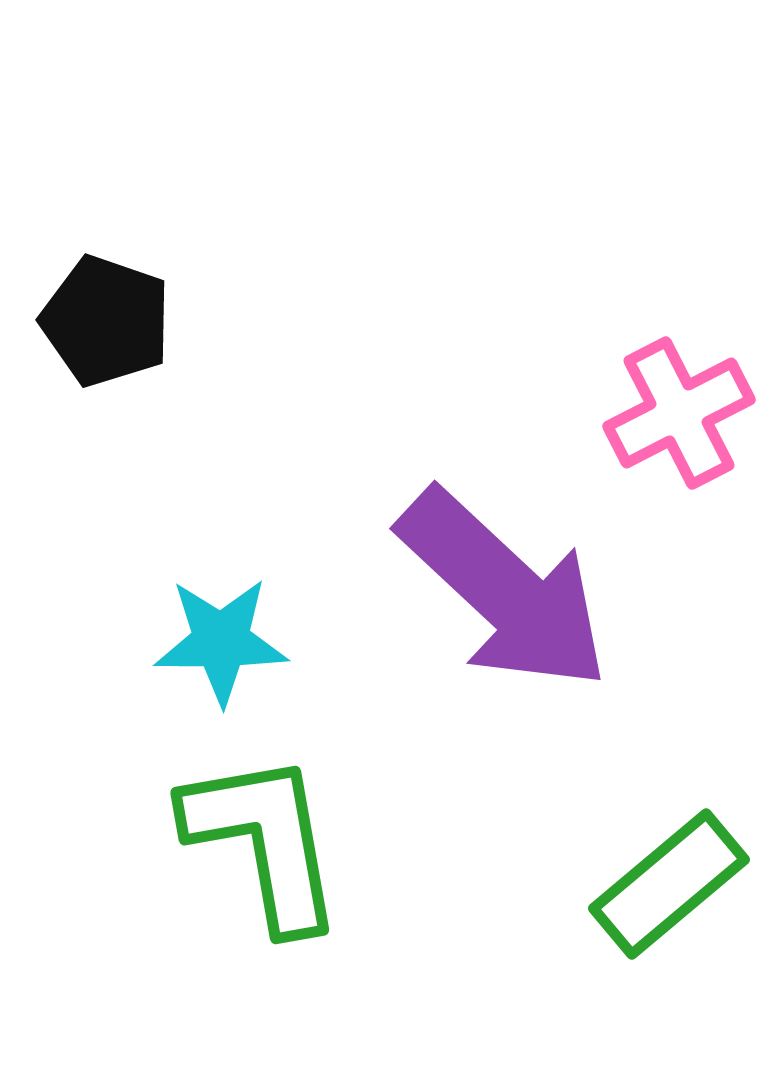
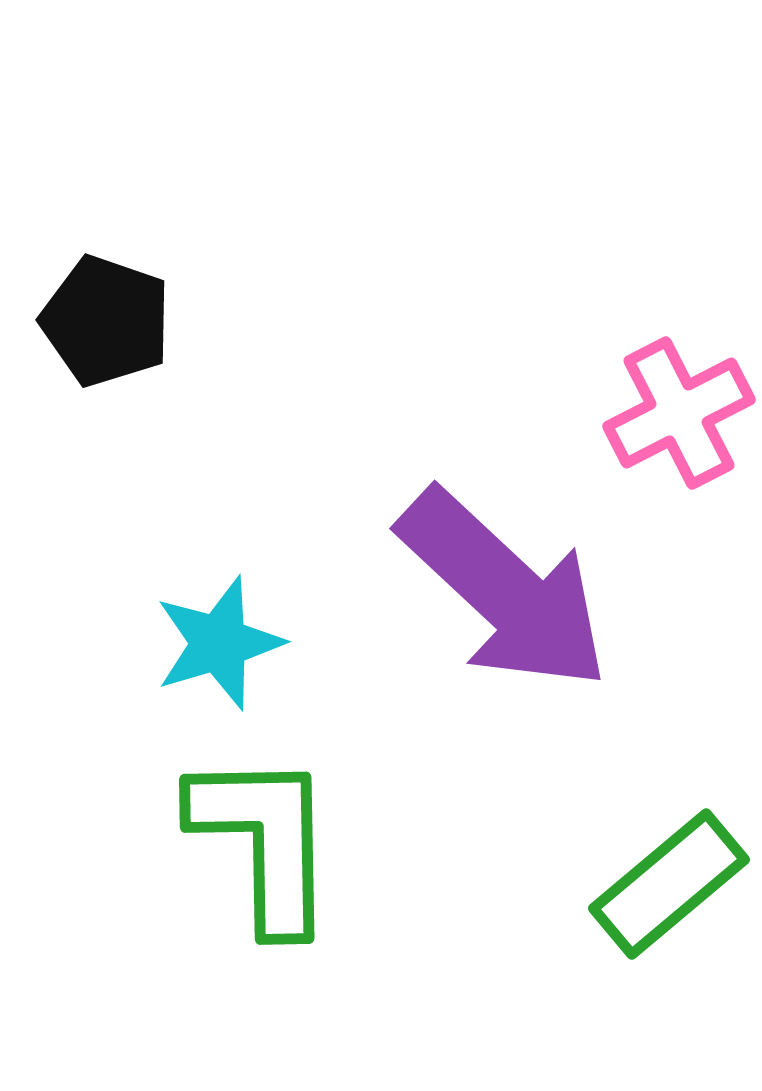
cyan star: moved 2 px left, 2 px down; rotated 17 degrees counterclockwise
green L-shape: rotated 9 degrees clockwise
